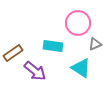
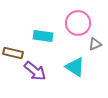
cyan rectangle: moved 10 px left, 10 px up
brown rectangle: rotated 48 degrees clockwise
cyan triangle: moved 6 px left, 1 px up
